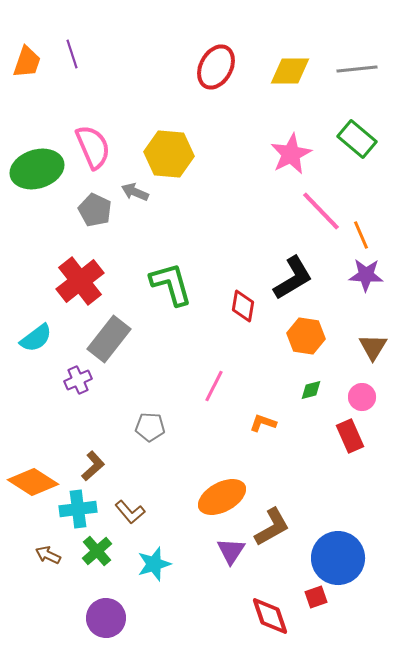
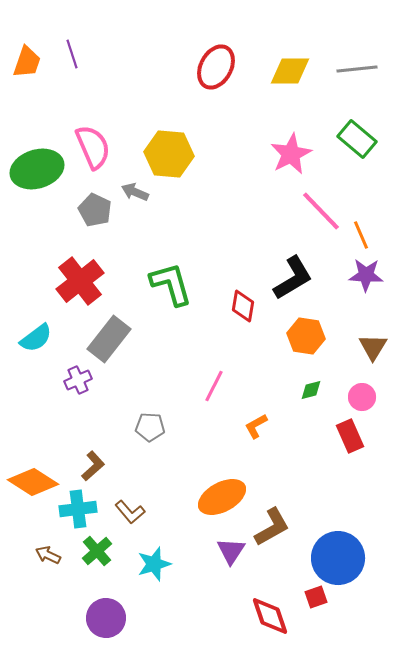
orange L-shape at (263, 423): moved 7 px left, 3 px down; rotated 48 degrees counterclockwise
